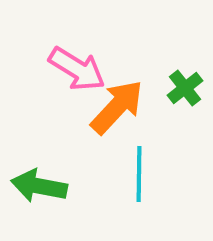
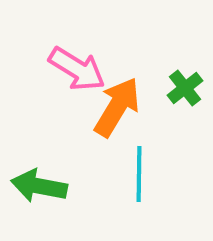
orange arrow: rotated 12 degrees counterclockwise
